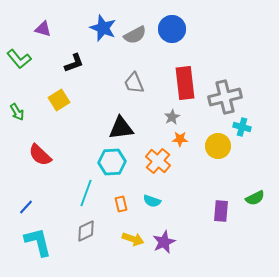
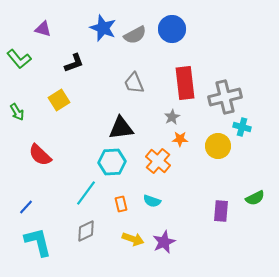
cyan line: rotated 16 degrees clockwise
